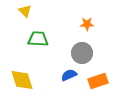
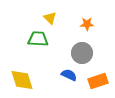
yellow triangle: moved 25 px right, 7 px down
blue semicircle: rotated 49 degrees clockwise
